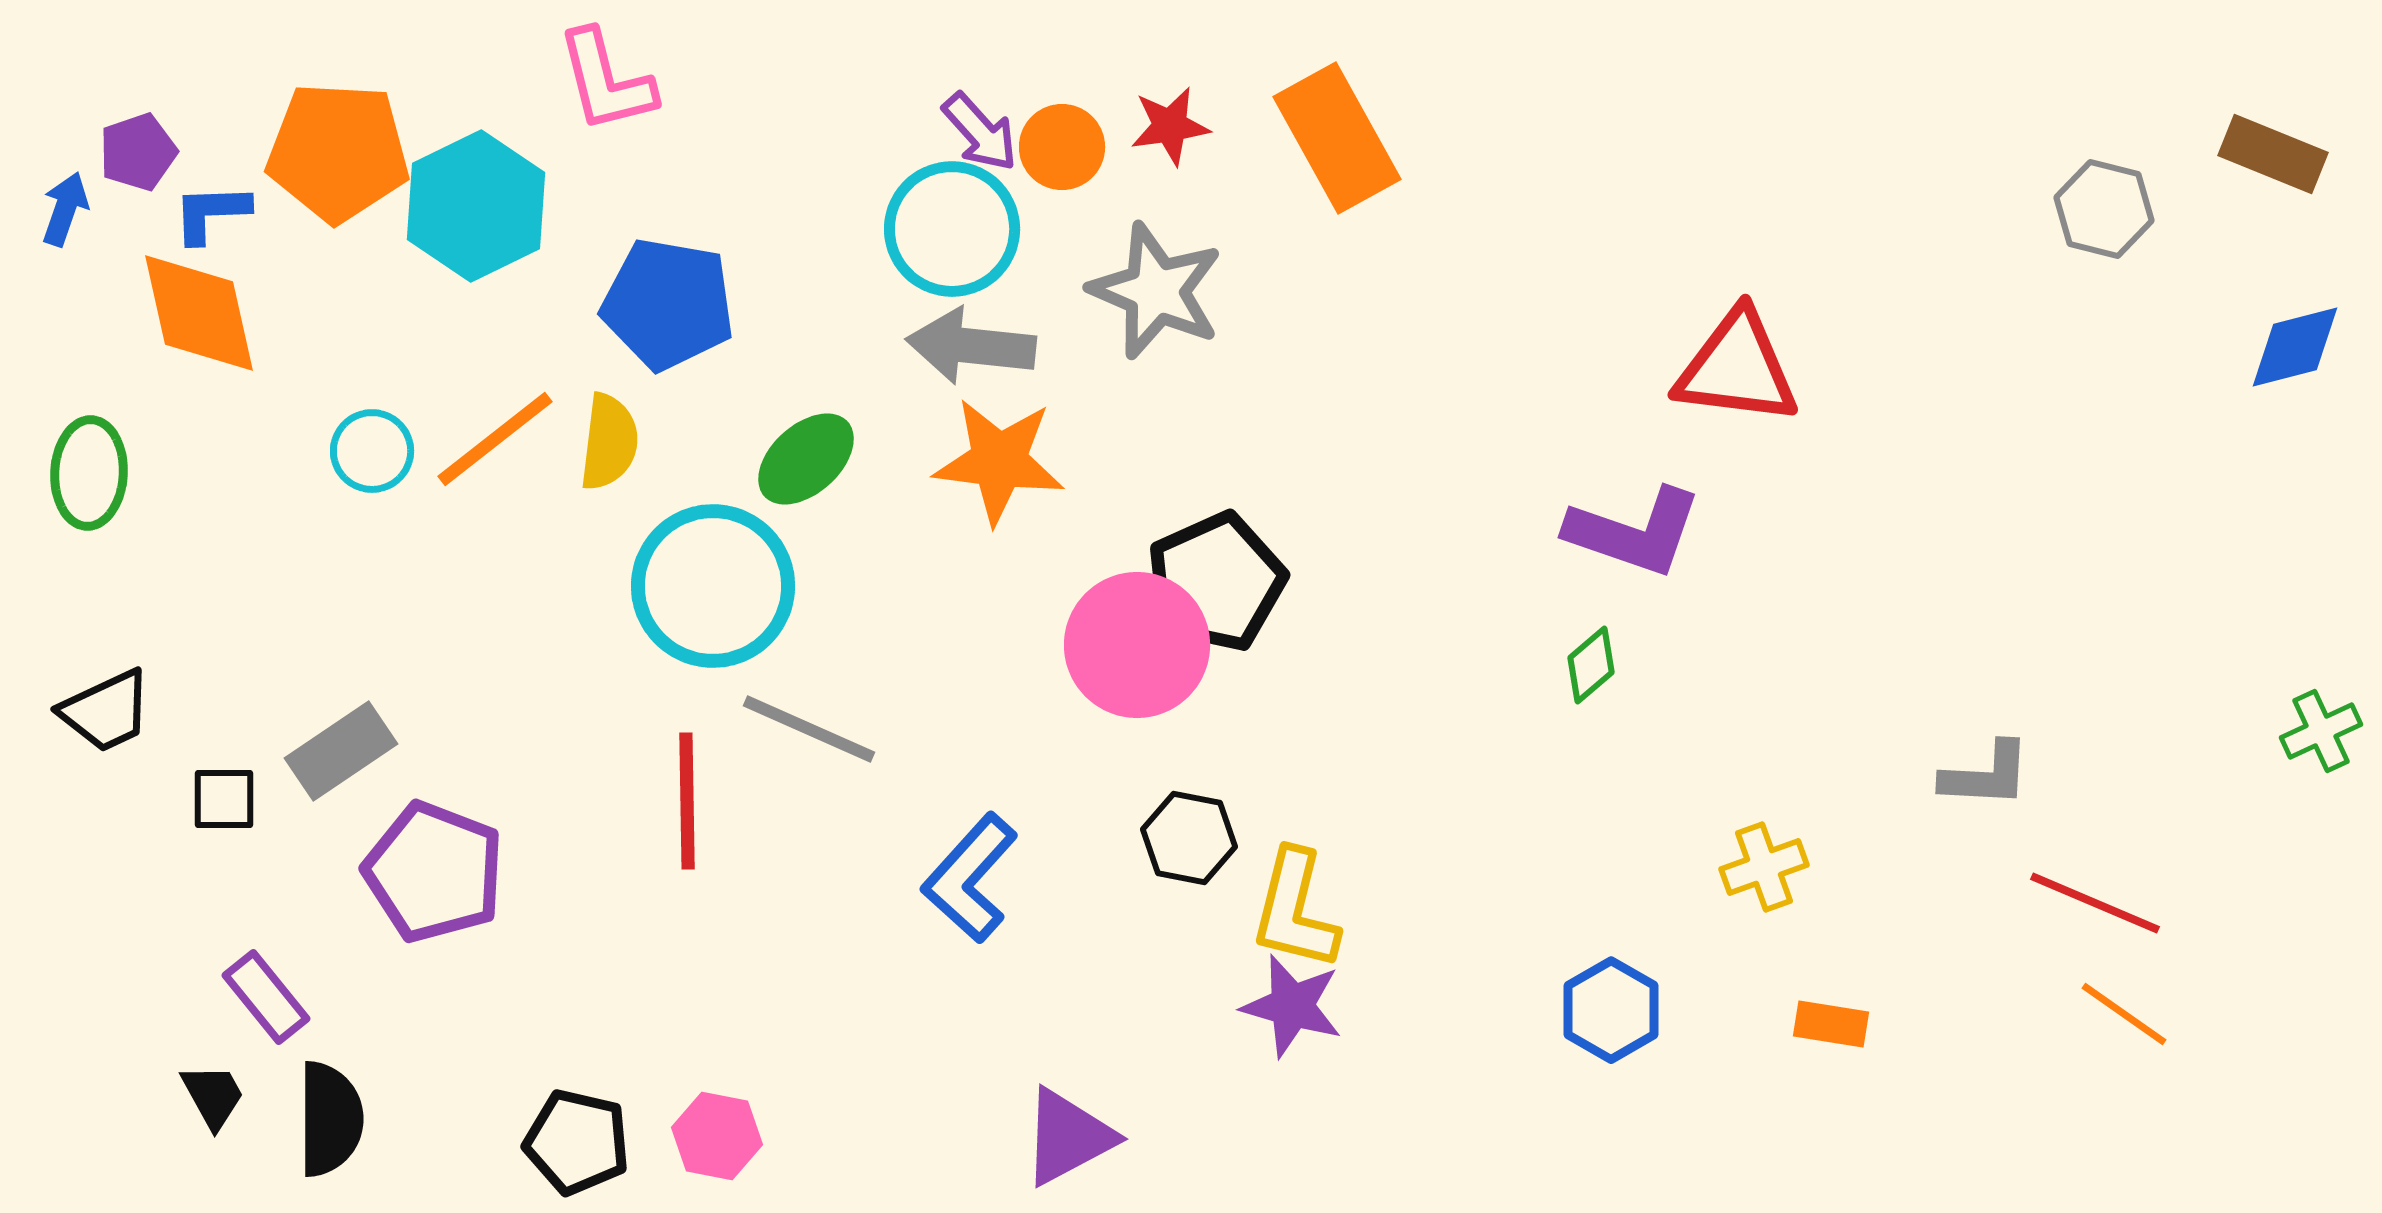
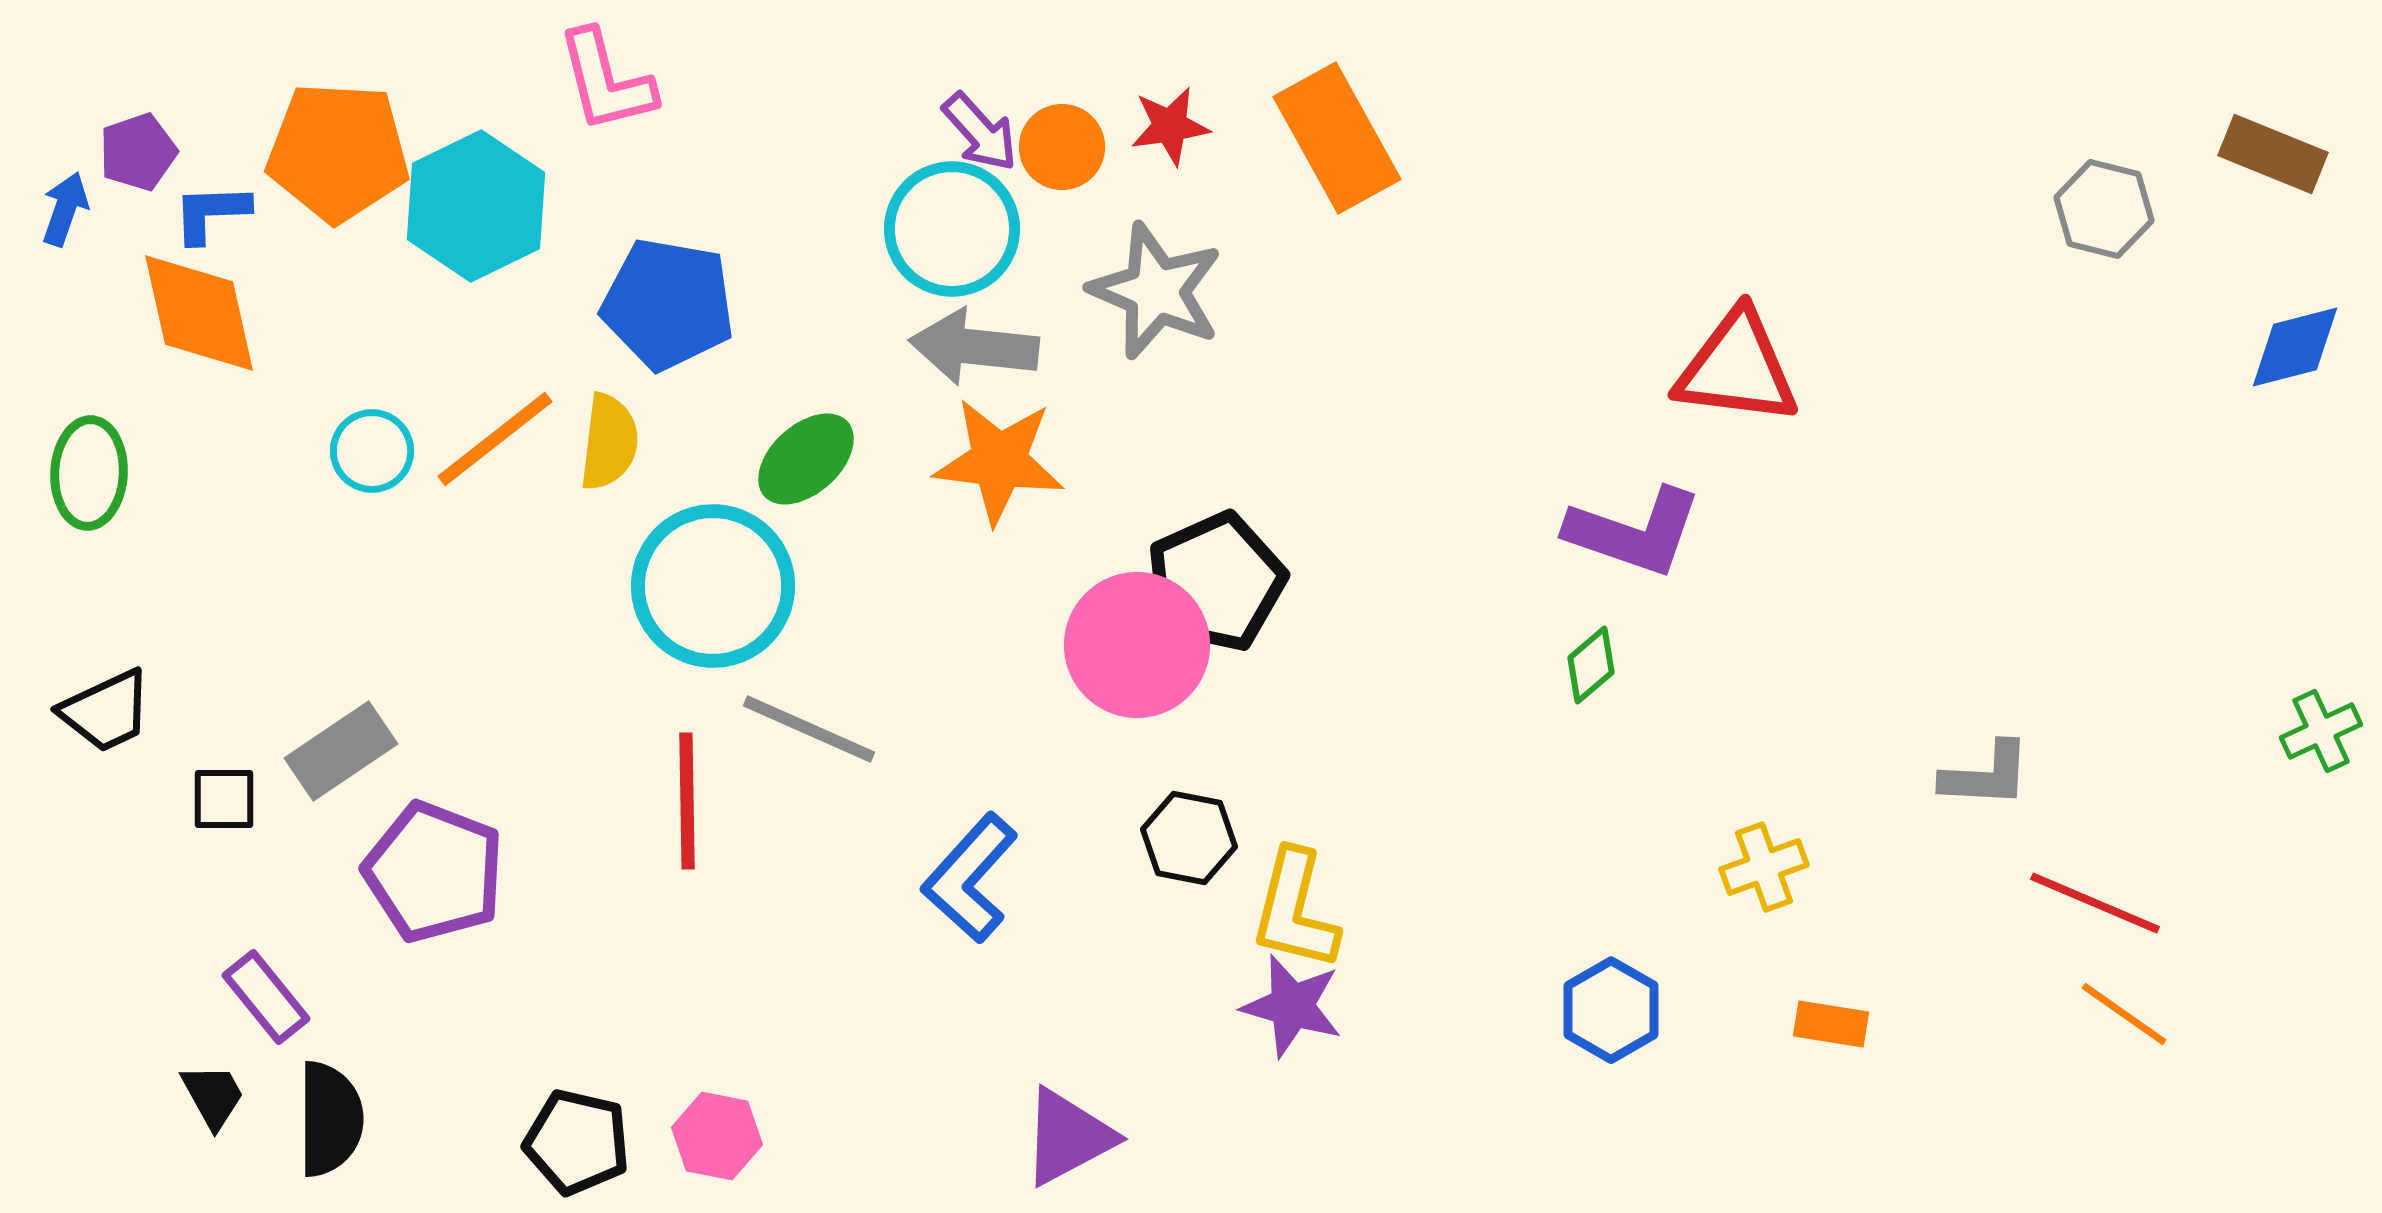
gray arrow at (971, 346): moved 3 px right, 1 px down
